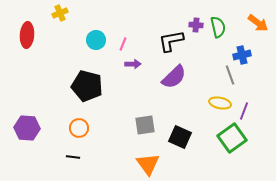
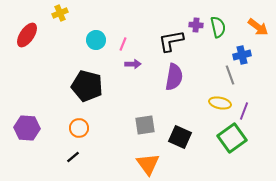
orange arrow: moved 4 px down
red ellipse: rotated 30 degrees clockwise
purple semicircle: rotated 36 degrees counterclockwise
black line: rotated 48 degrees counterclockwise
